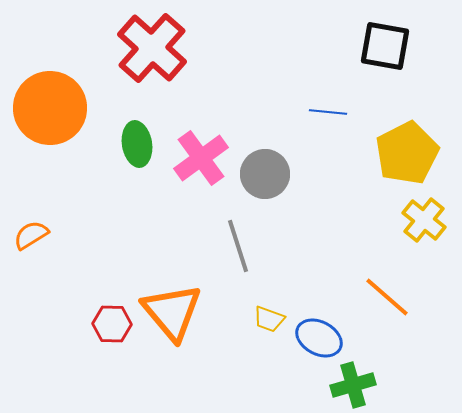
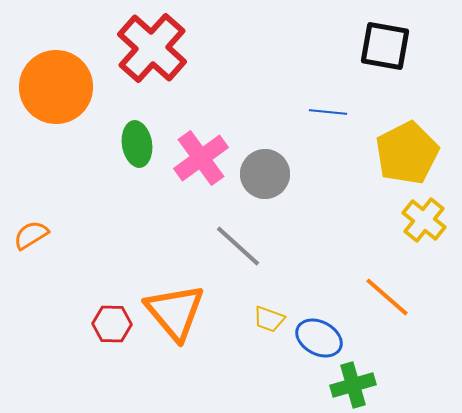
orange circle: moved 6 px right, 21 px up
gray line: rotated 30 degrees counterclockwise
orange triangle: moved 3 px right
